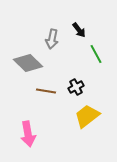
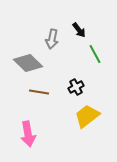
green line: moved 1 px left
brown line: moved 7 px left, 1 px down
